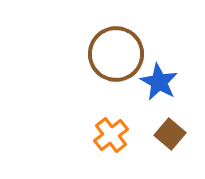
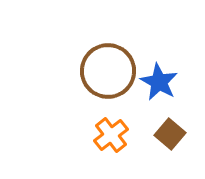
brown circle: moved 8 px left, 17 px down
